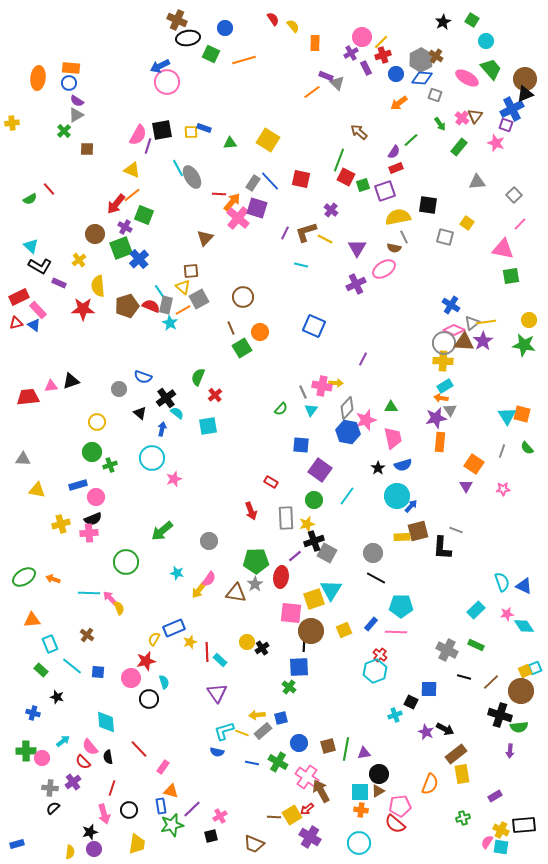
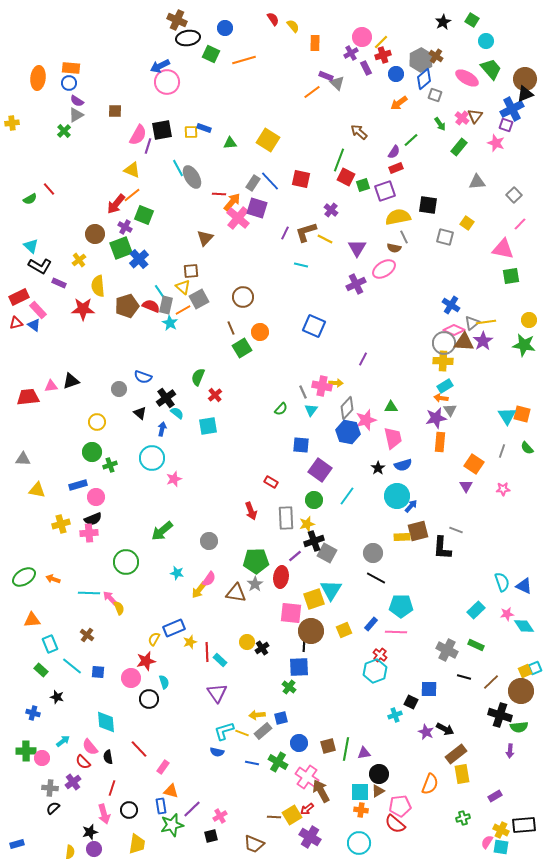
blue diamond at (422, 78): moved 2 px right, 1 px down; rotated 45 degrees counterclockwise
brown square at (87, 149): moved 28 px right, 38 px up
